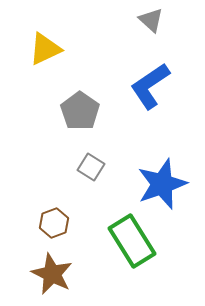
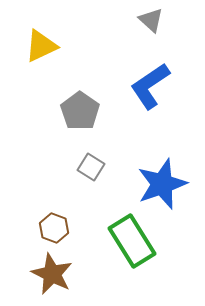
yellow triangle: moved 4 px left, 3 px up
brown hexagon: moved 5 px down; rotated 20 degrees counterclockwise
